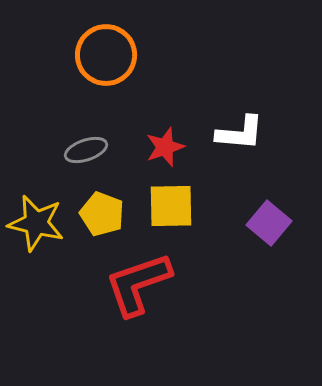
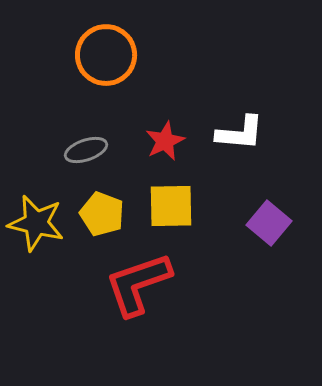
red star: moved 6 px up; rotated 6 degrees counterclockwise
